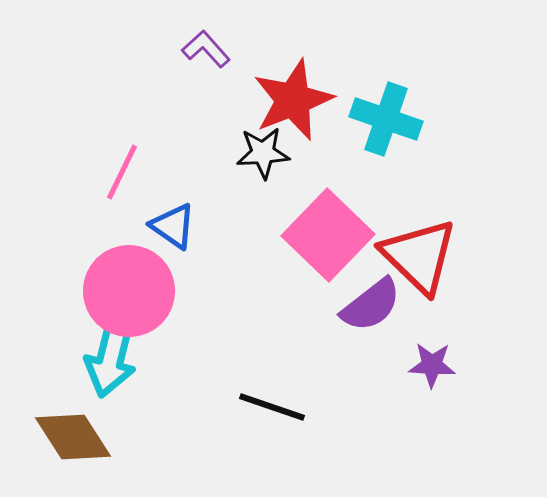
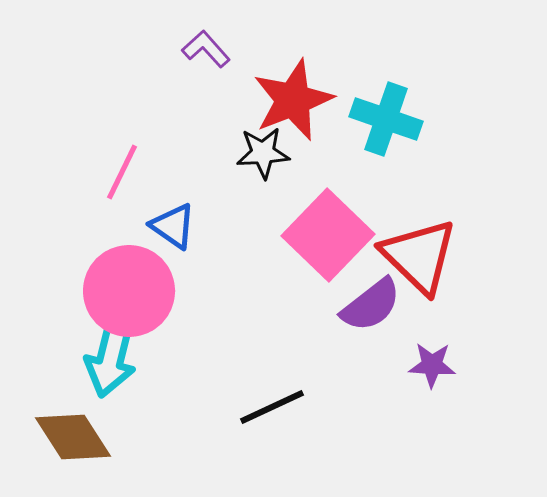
black line: rotated 44 degrees counterclockwise
